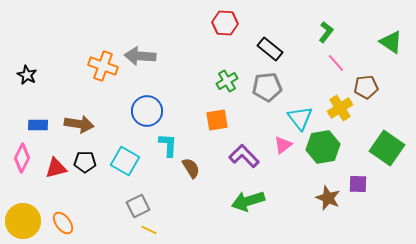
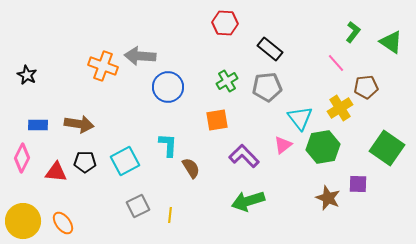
green L-shape: moved 27 px right
blue circle: moved 21 px right, 24 px up
cyan square: rotated 32 degrees clockwise
red triangle: moved 4 px down; rotated 20 degrees clockwise
yellow line: moved 21 px right, 15 px up; rotated 70 degrees clockwise
